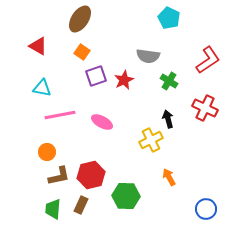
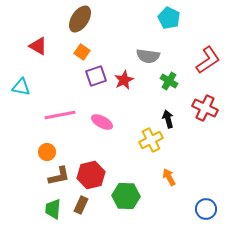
cyan triangle: moved 21 px left, 1 px up
